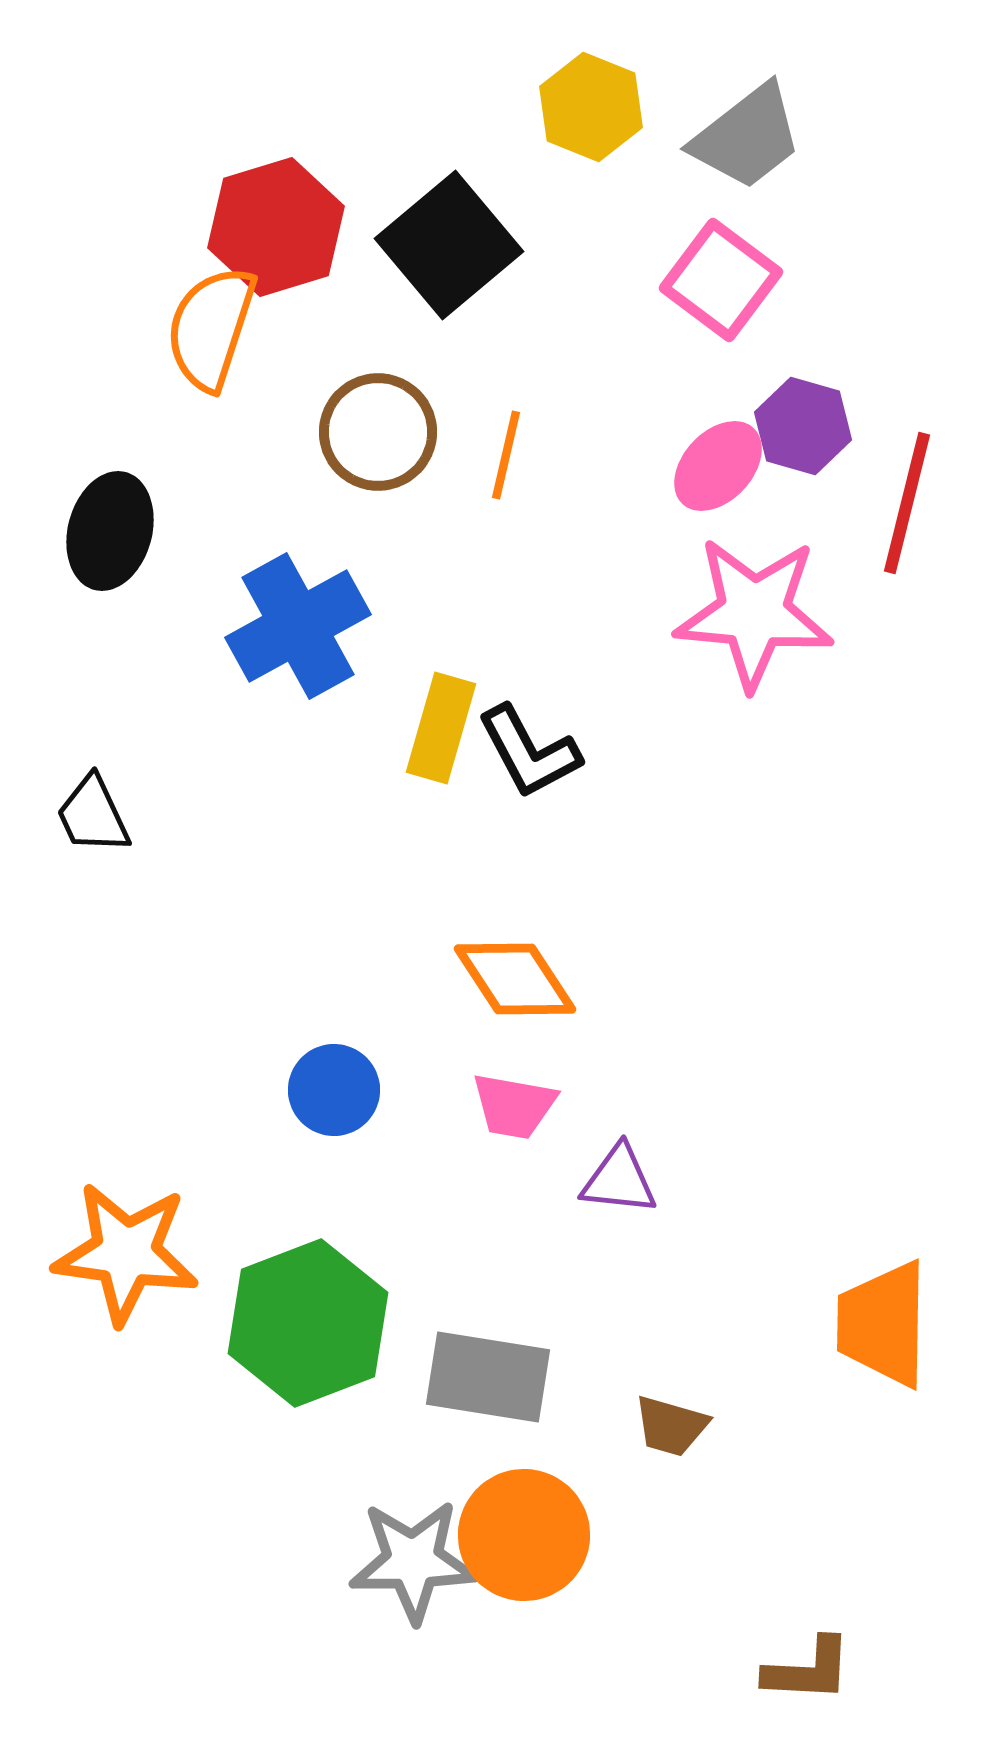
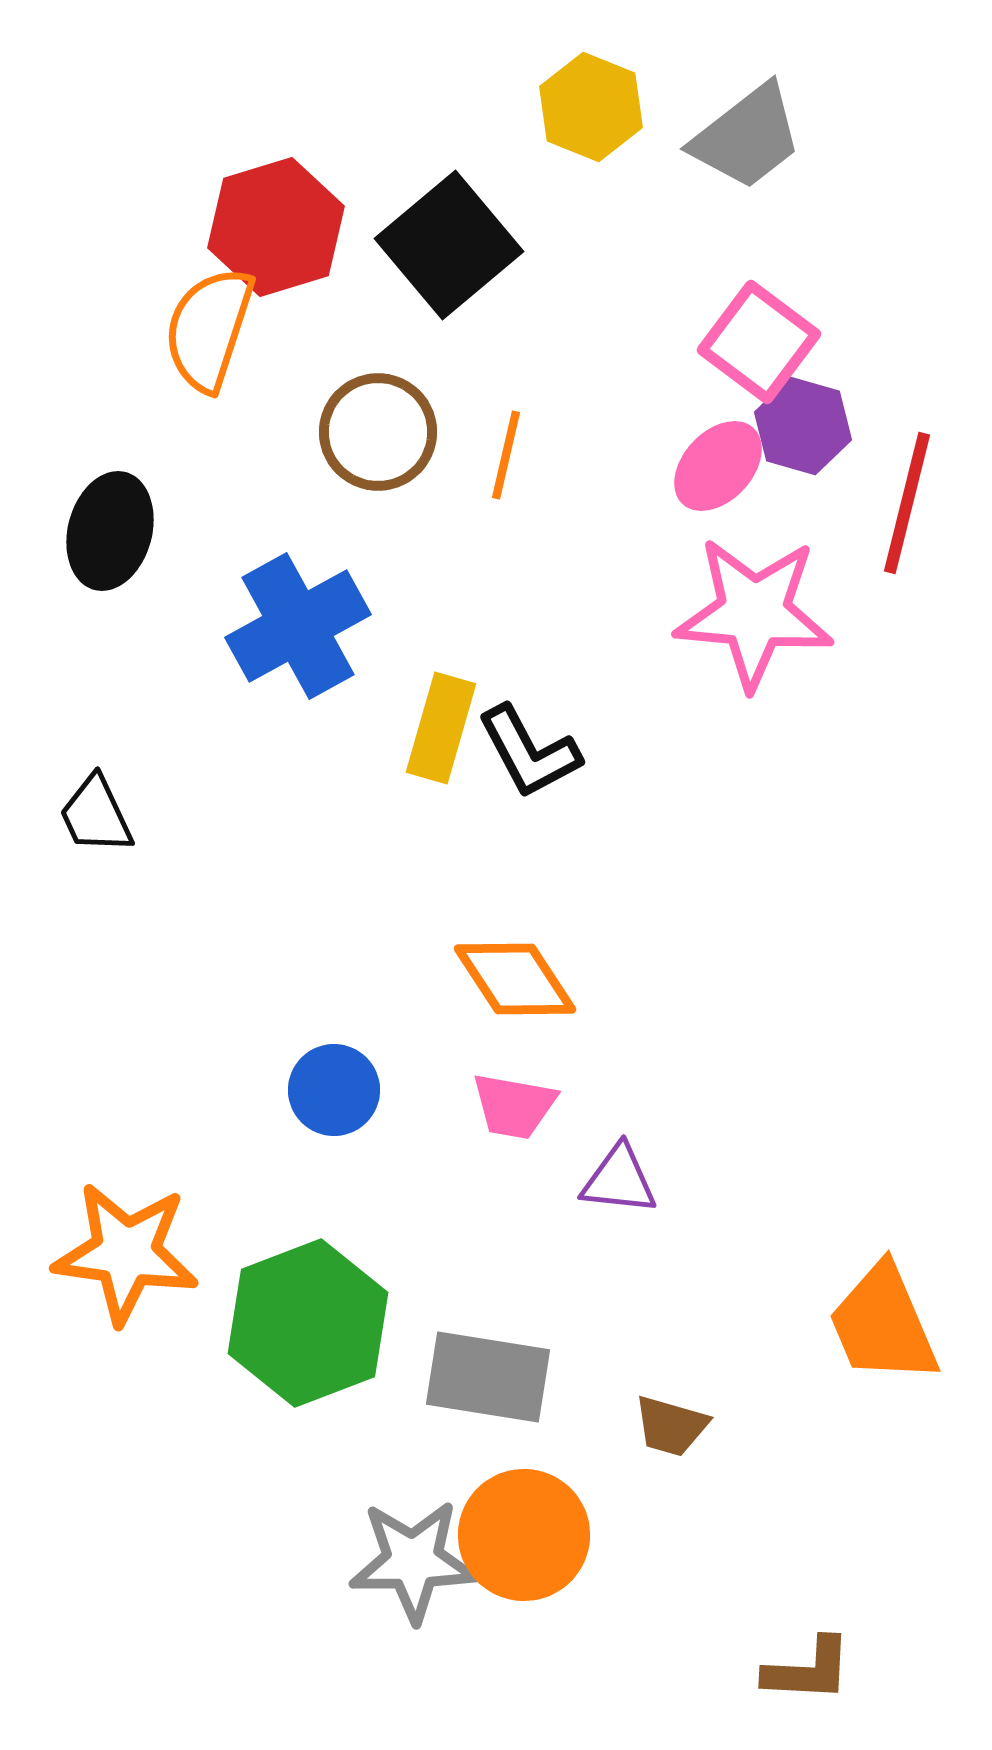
pink square: moved 38 px right, 62 px down
orange semicircle: moved 2 px left, 1 px down
black trapezoid: moved 3 px right
orange trapezoid: rotated 24 degrees counterclockwise
